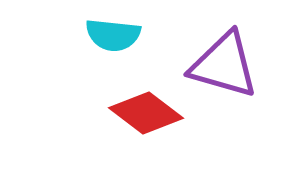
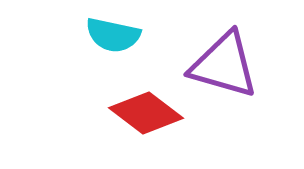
cyan semicircle: rotated 6 degrees clockwise
